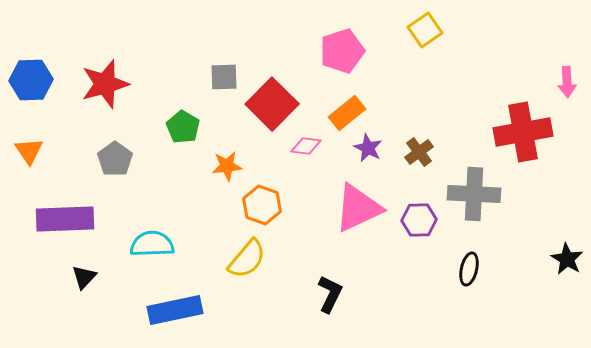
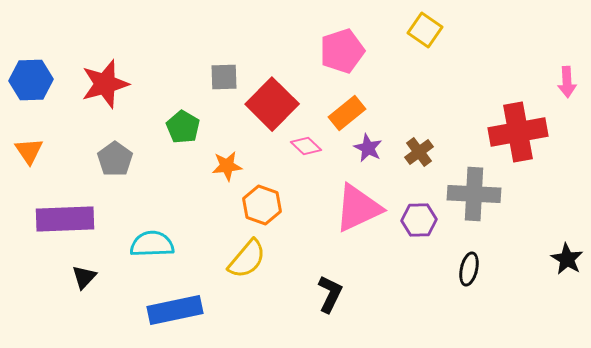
yellow square: rotated 20 degrees counterclockwise
red cross: moved 5 px left
pink diamond: rotated 36 degrees clockwise
